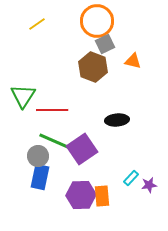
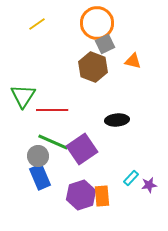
orange circle: moved 2 px down
green line: moved 1 px left, 1 px down
blue rectangle: rotated 35 degrees counterclockwise
purple hexagon: rotated 16 degrees counterclockwise
